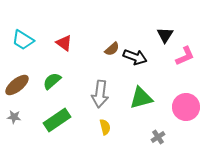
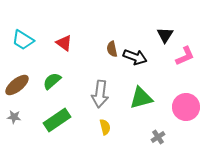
brown semicircle: rotated 119 degrees clockwise
